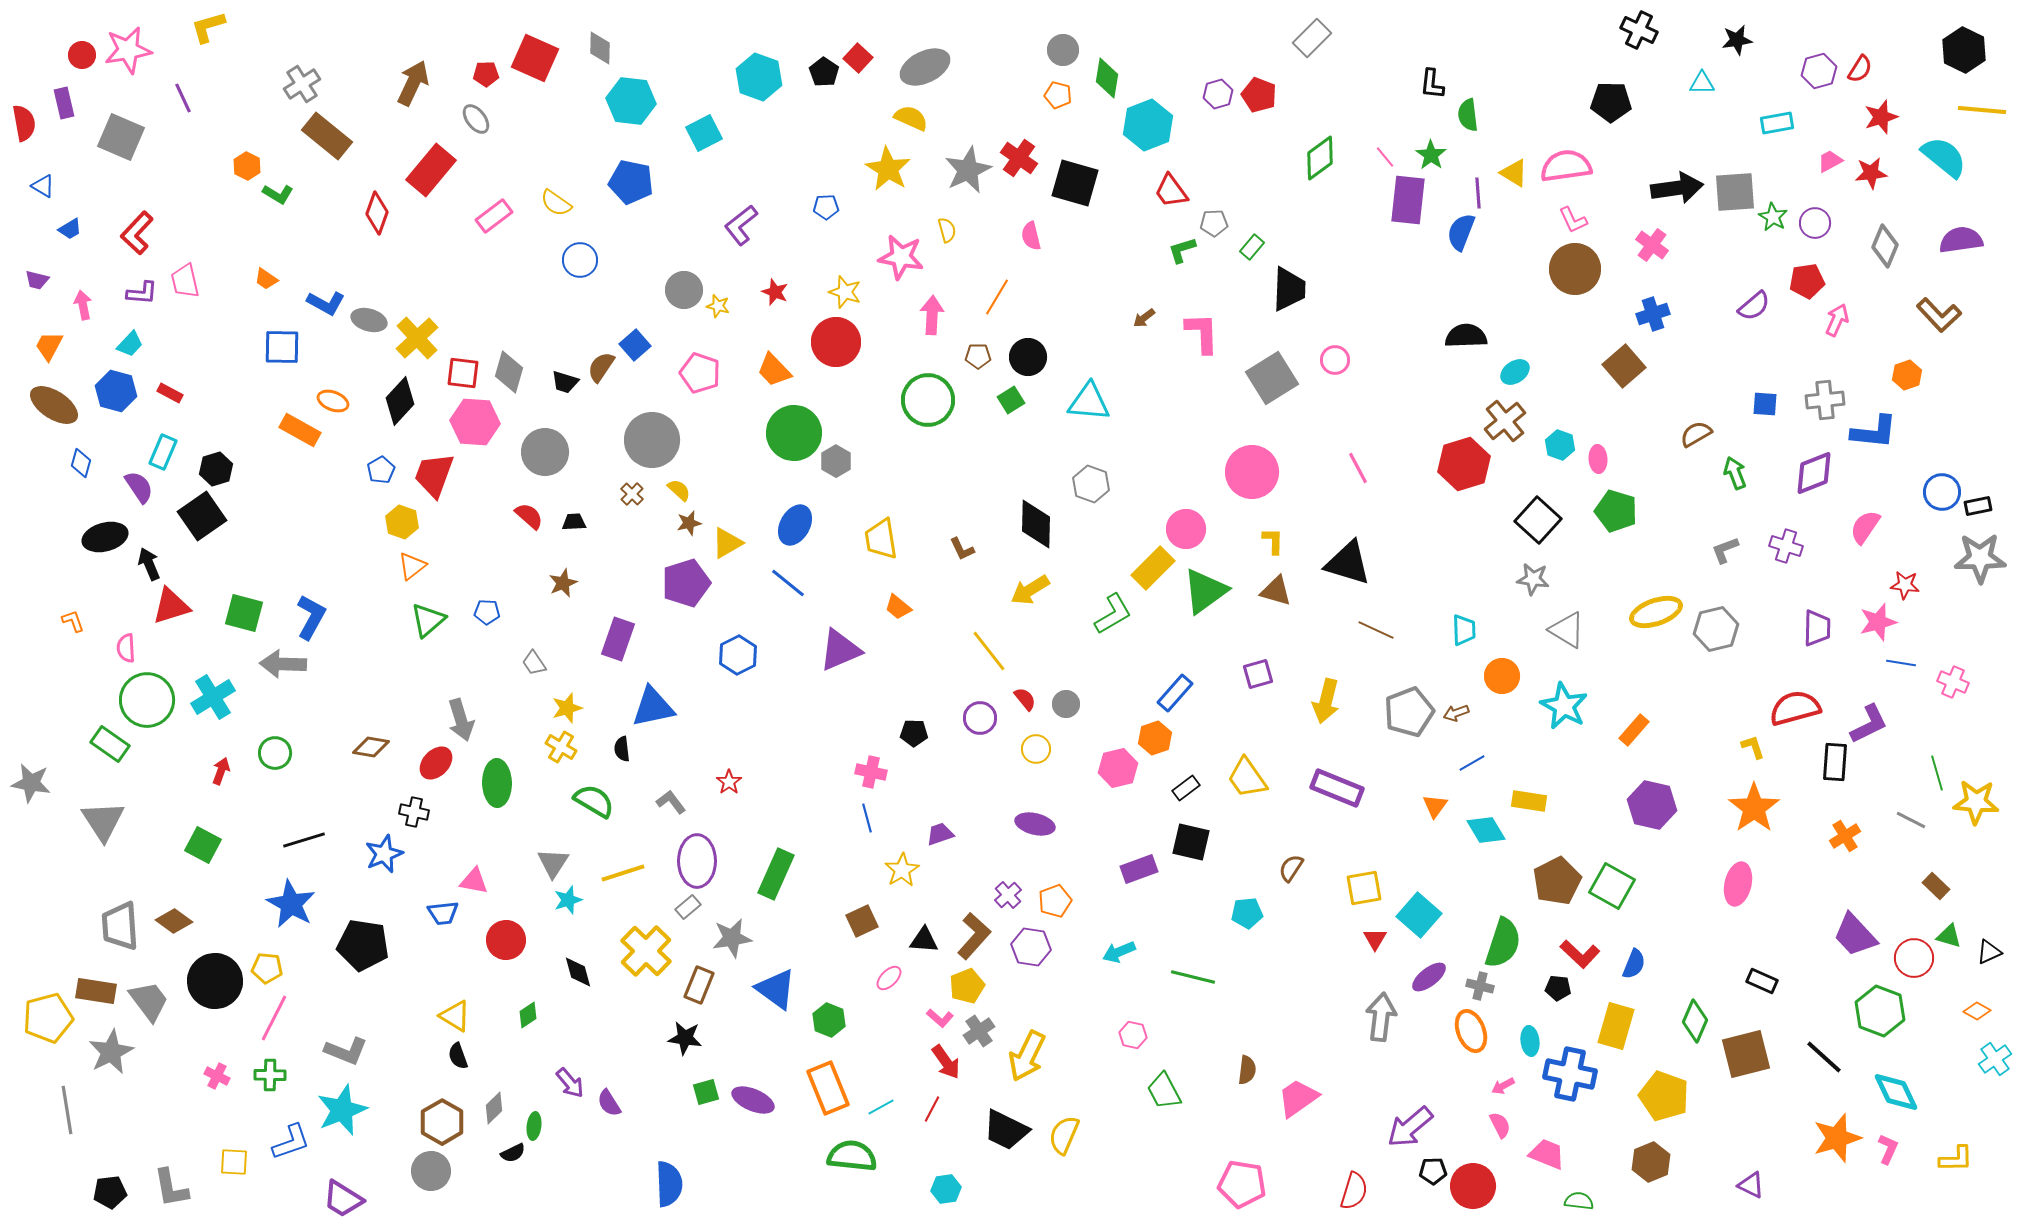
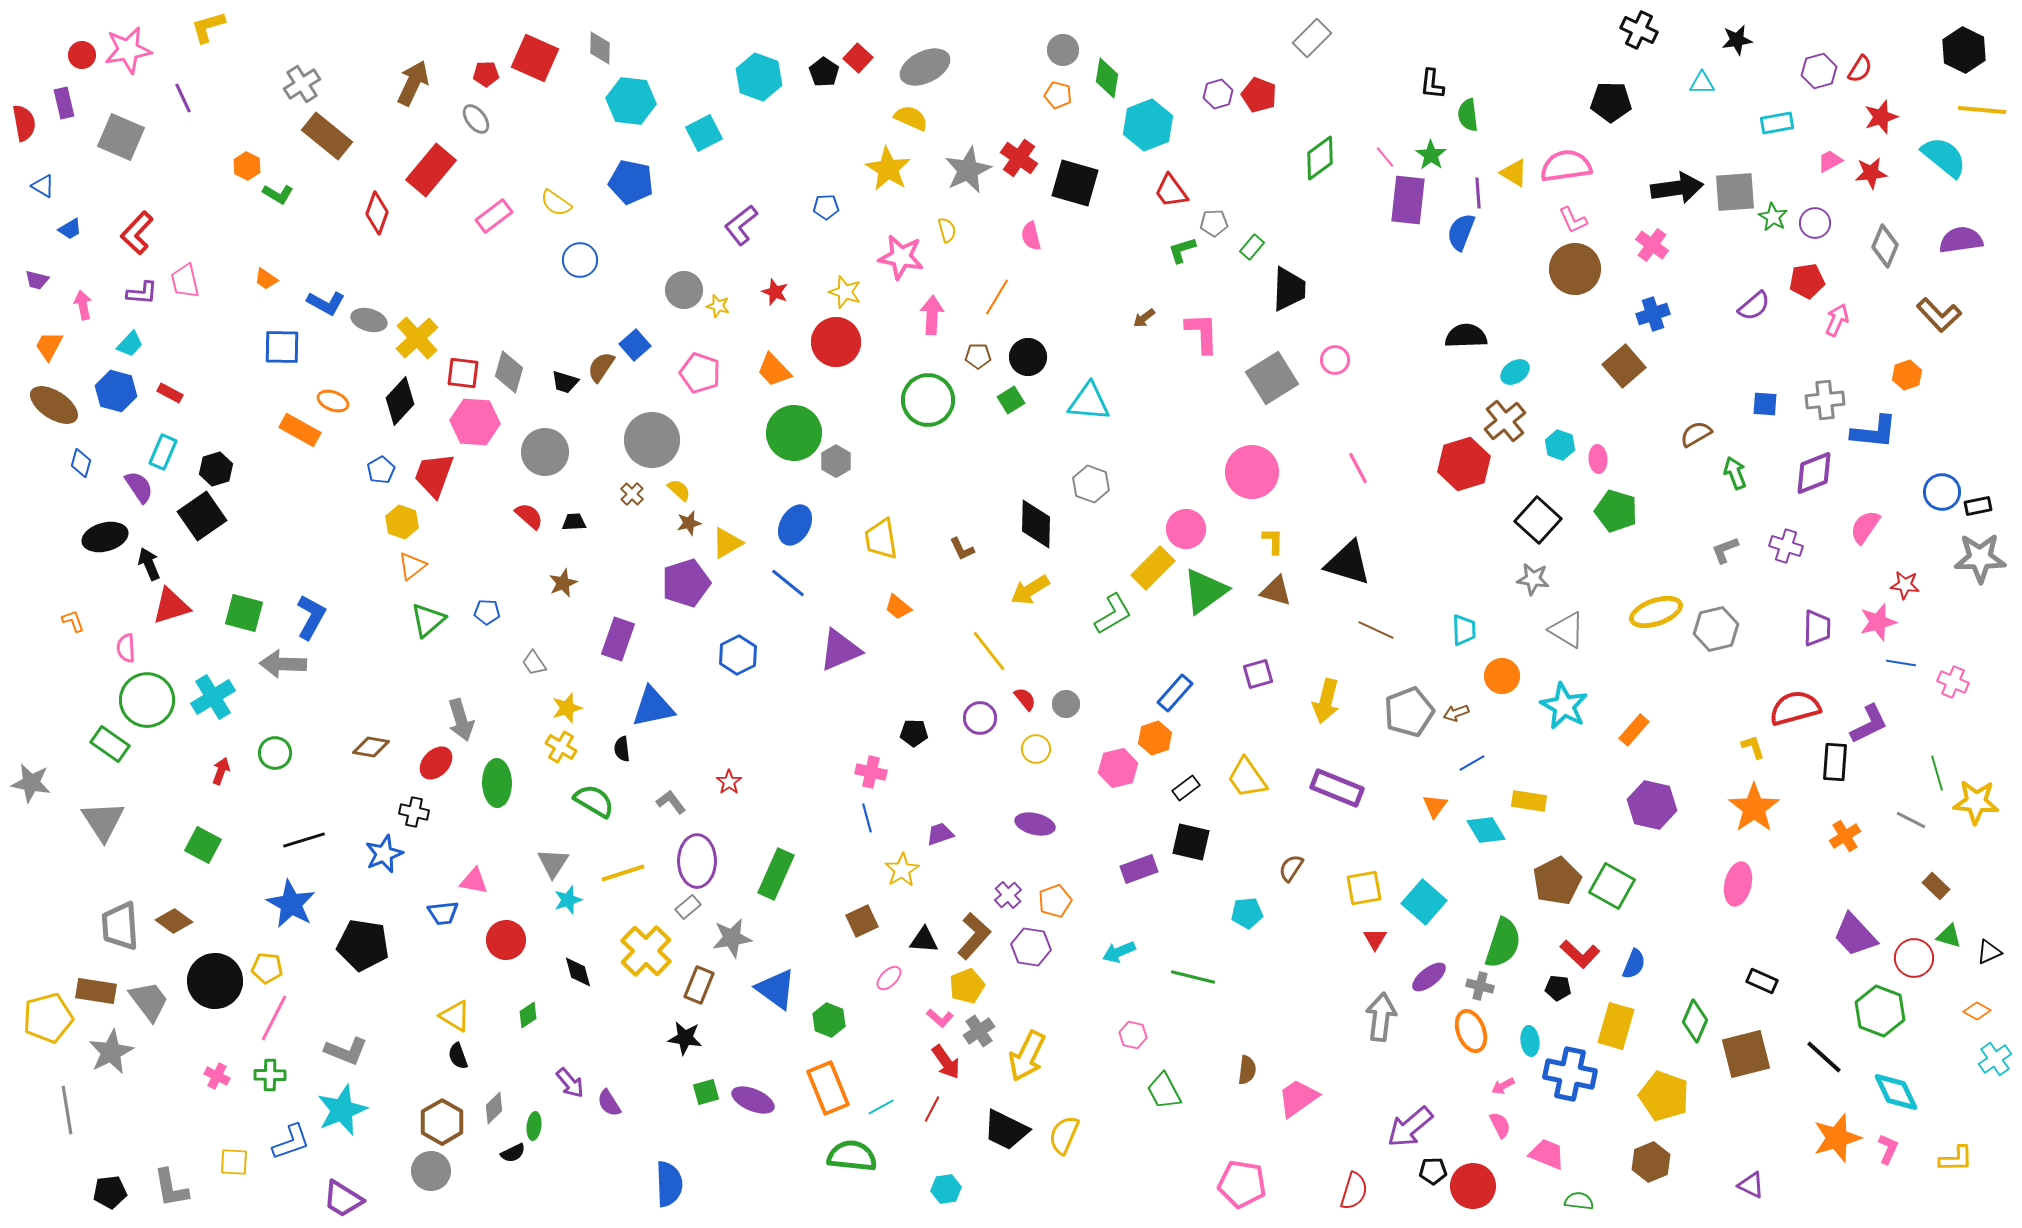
cyan square at (1419, 915): moved 5 px right, 13 px up
